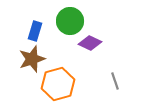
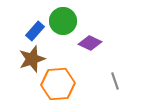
green circle: moved 7 px left
blue rectangle: rotated 24 degrees clockwise
orange hexagon: rotated 12 degrees clockwise
